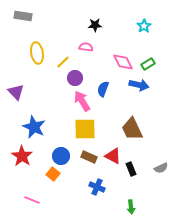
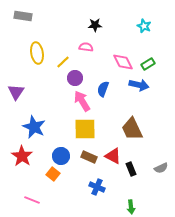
cyan star: rotated 16 degrees counterclockwise
purple triangle: rotated 18 degrees clockwise
